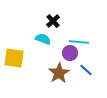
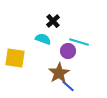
cyan line: rotated 12 degrees clockwise
purple circle: moved 2 px left, 2 px up
yellow square: moved 1 px right
blue line: moved 18 px left, 16 px down
